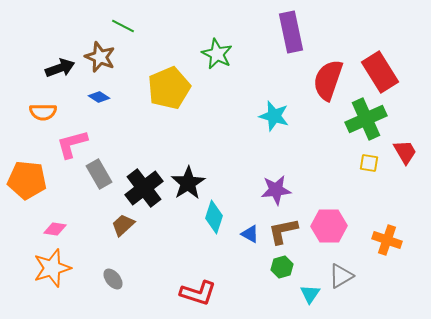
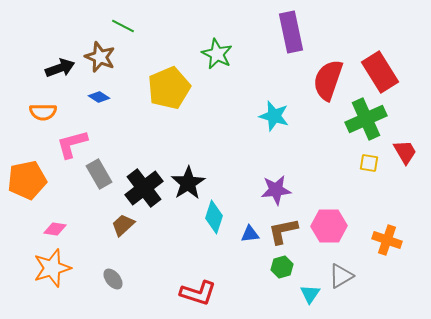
orange pentagon: rotated 18 degrees counterclockwise
blue triangle: rotated 36 degrees counterclockwise
